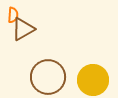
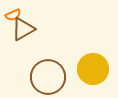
orange semicircle: rotated 63 degrees clockwise
yellow circle: moved 11 px up
